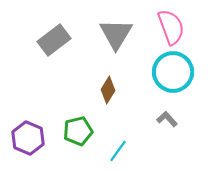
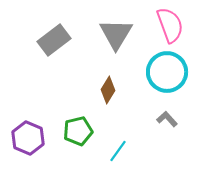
pink semicircle: moved 1 px left, 2 px up
cyan circle: moved 6 px left
